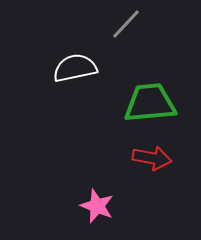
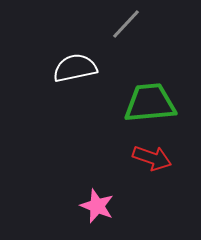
red arrow: rotated 9 degrees clockwise
